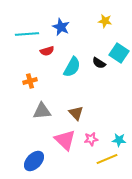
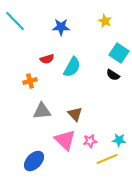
yellow star: rotated 16 degrees clockwise
blue star: rotated 24 degrees counterclockwise
cyan line: moved 12 px left, 13 px up; rotated 50 degrees clockwise
red semicircle: moved 8 px down
black semicircle: moved 14 px right, 12 px down
brown triangle: moved 1 px left, 1 px down
pink star: moved 1 px left, 2 px down
